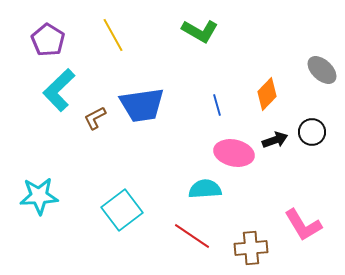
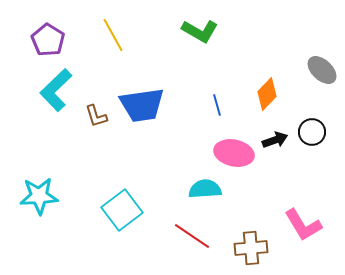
cyan L-shape: moved 3 px left
brown L-shape: moved 1 px right, 2 px up; rotated 80 degrees counterclockwise
